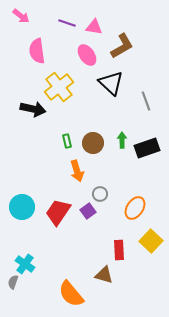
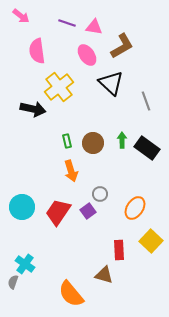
black rectangle: rotated 55 degrees clockwise
orange arrow: moved 6 px left
